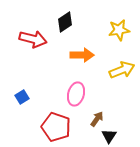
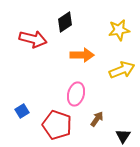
blue square: moved 14 px down
red pentagon: moved 1 px right, 2 px up
black triangle: moved 14 px right
